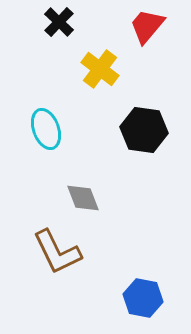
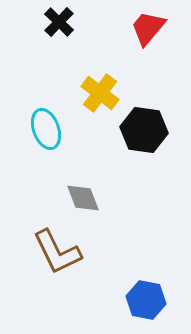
red trapezoid: moved 1 px right, 2 px down
yellow cross: moved 24 px down
blue hexagon: moved 3 px right, 2 px down
